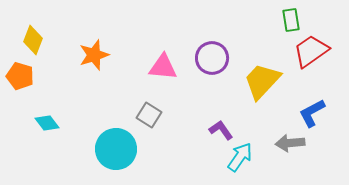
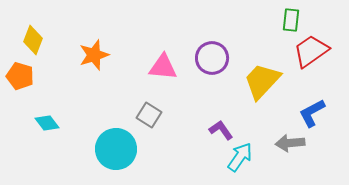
green rectangle: rotated 15 degrees clockwise
